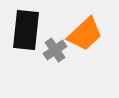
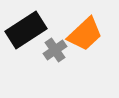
black rectangle: rotated 51 degrees clockwise
